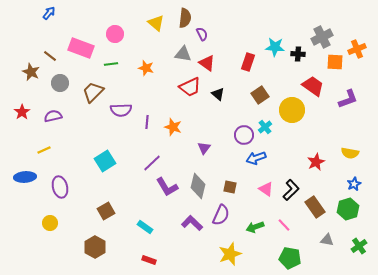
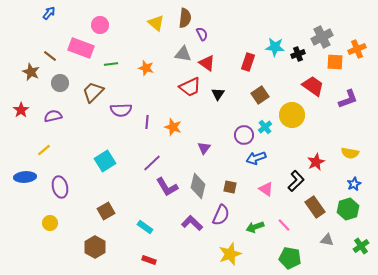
pink circle at (115, 34): moved 15 px left, 9 px up
black cross at (298, 54): rotated 24 degrees counterclockwise
black triangle at (218, 94): rotated 24 degrees clockwise
yellow circle at (292, 110): moved 5 px down
red star at (22, 112): moved 1 px left, 2 px up
yellow line at (44, 150): rotated 16 degrees counterclockwise
black L-shape at (291, 190): moved 5 px right, 9 px up
green cross at (359, 246): moved 2 px right
